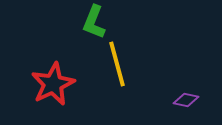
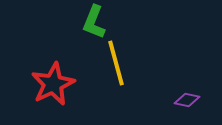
yellow line: moved 1 px left, 1 px up
purple diamond: moved 1 px right
